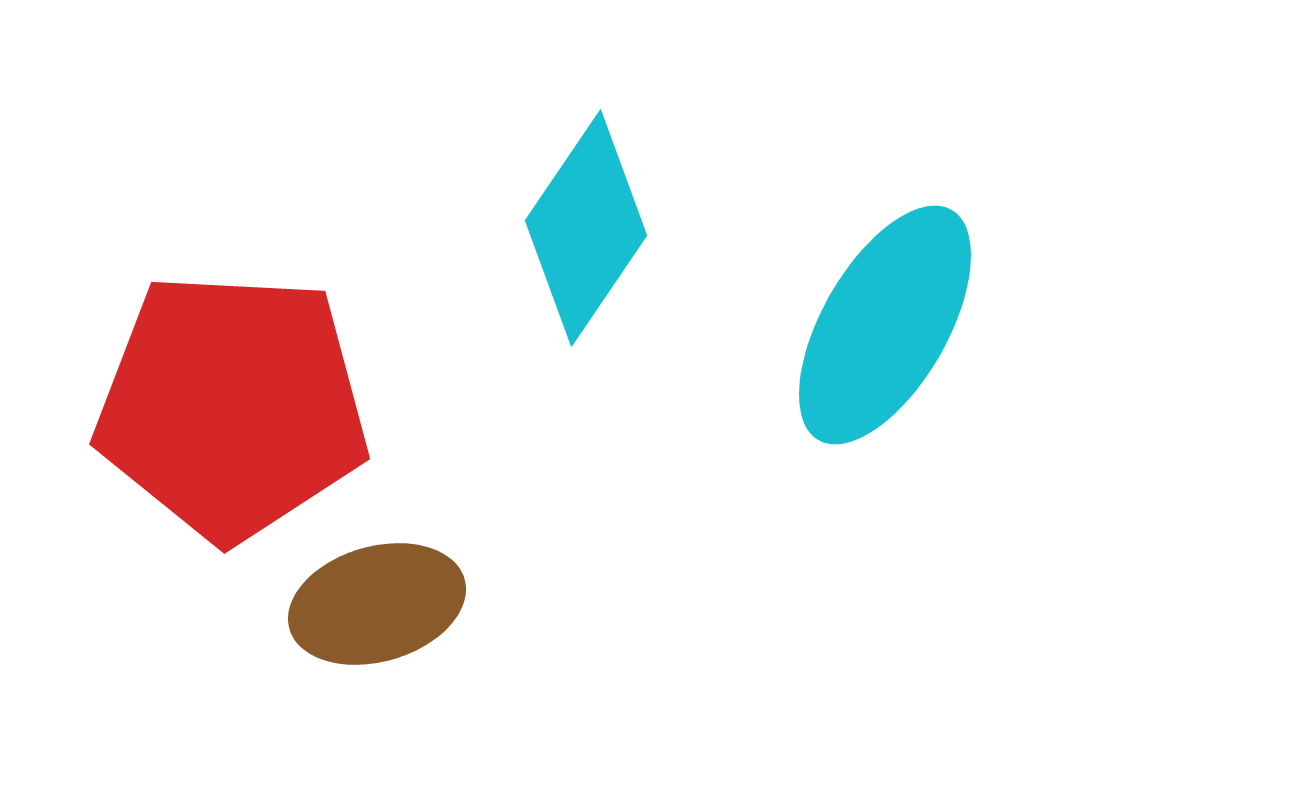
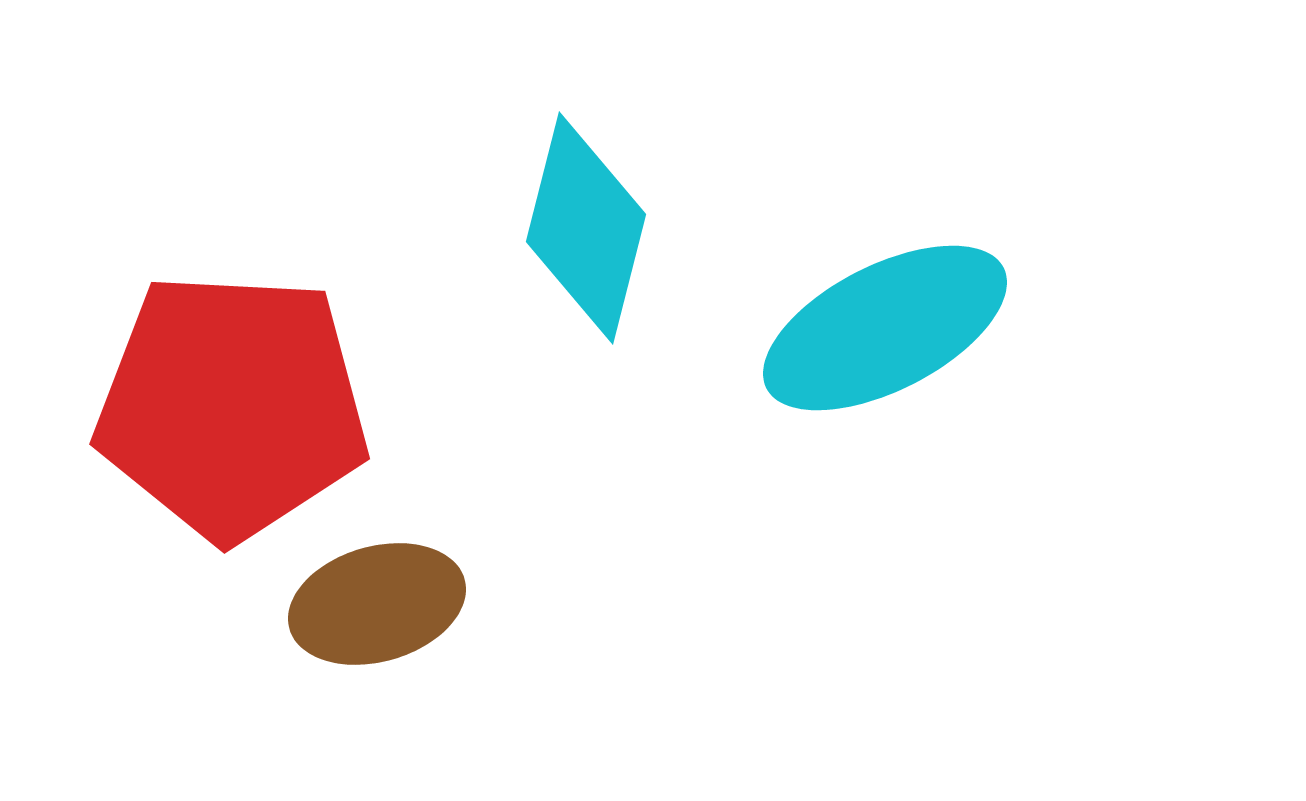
cyan diamond: rotated 20 degrees counterclockwise
cyan ellipse: moved 3 px down; rotated 33 degrees clockwise
